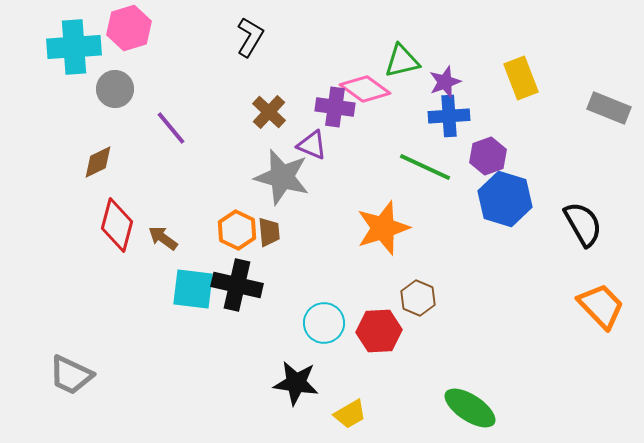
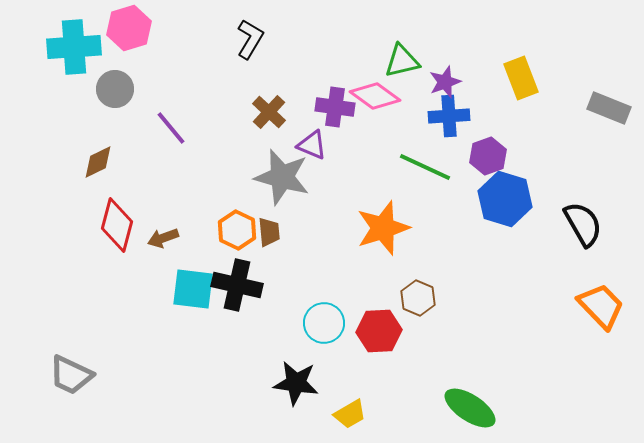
black L-shape: moved 2 px down
pink diamond: moved 10 px right, 7 px down
brown arrow: rotated 56 degrees counterclockwise
